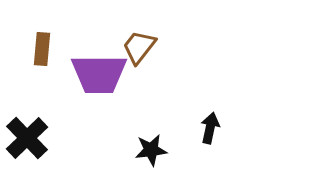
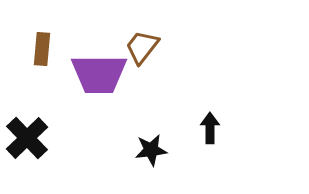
brown trapezoid: moved 3 px right
black arrow: rotated 12 degrees counterclockwise
